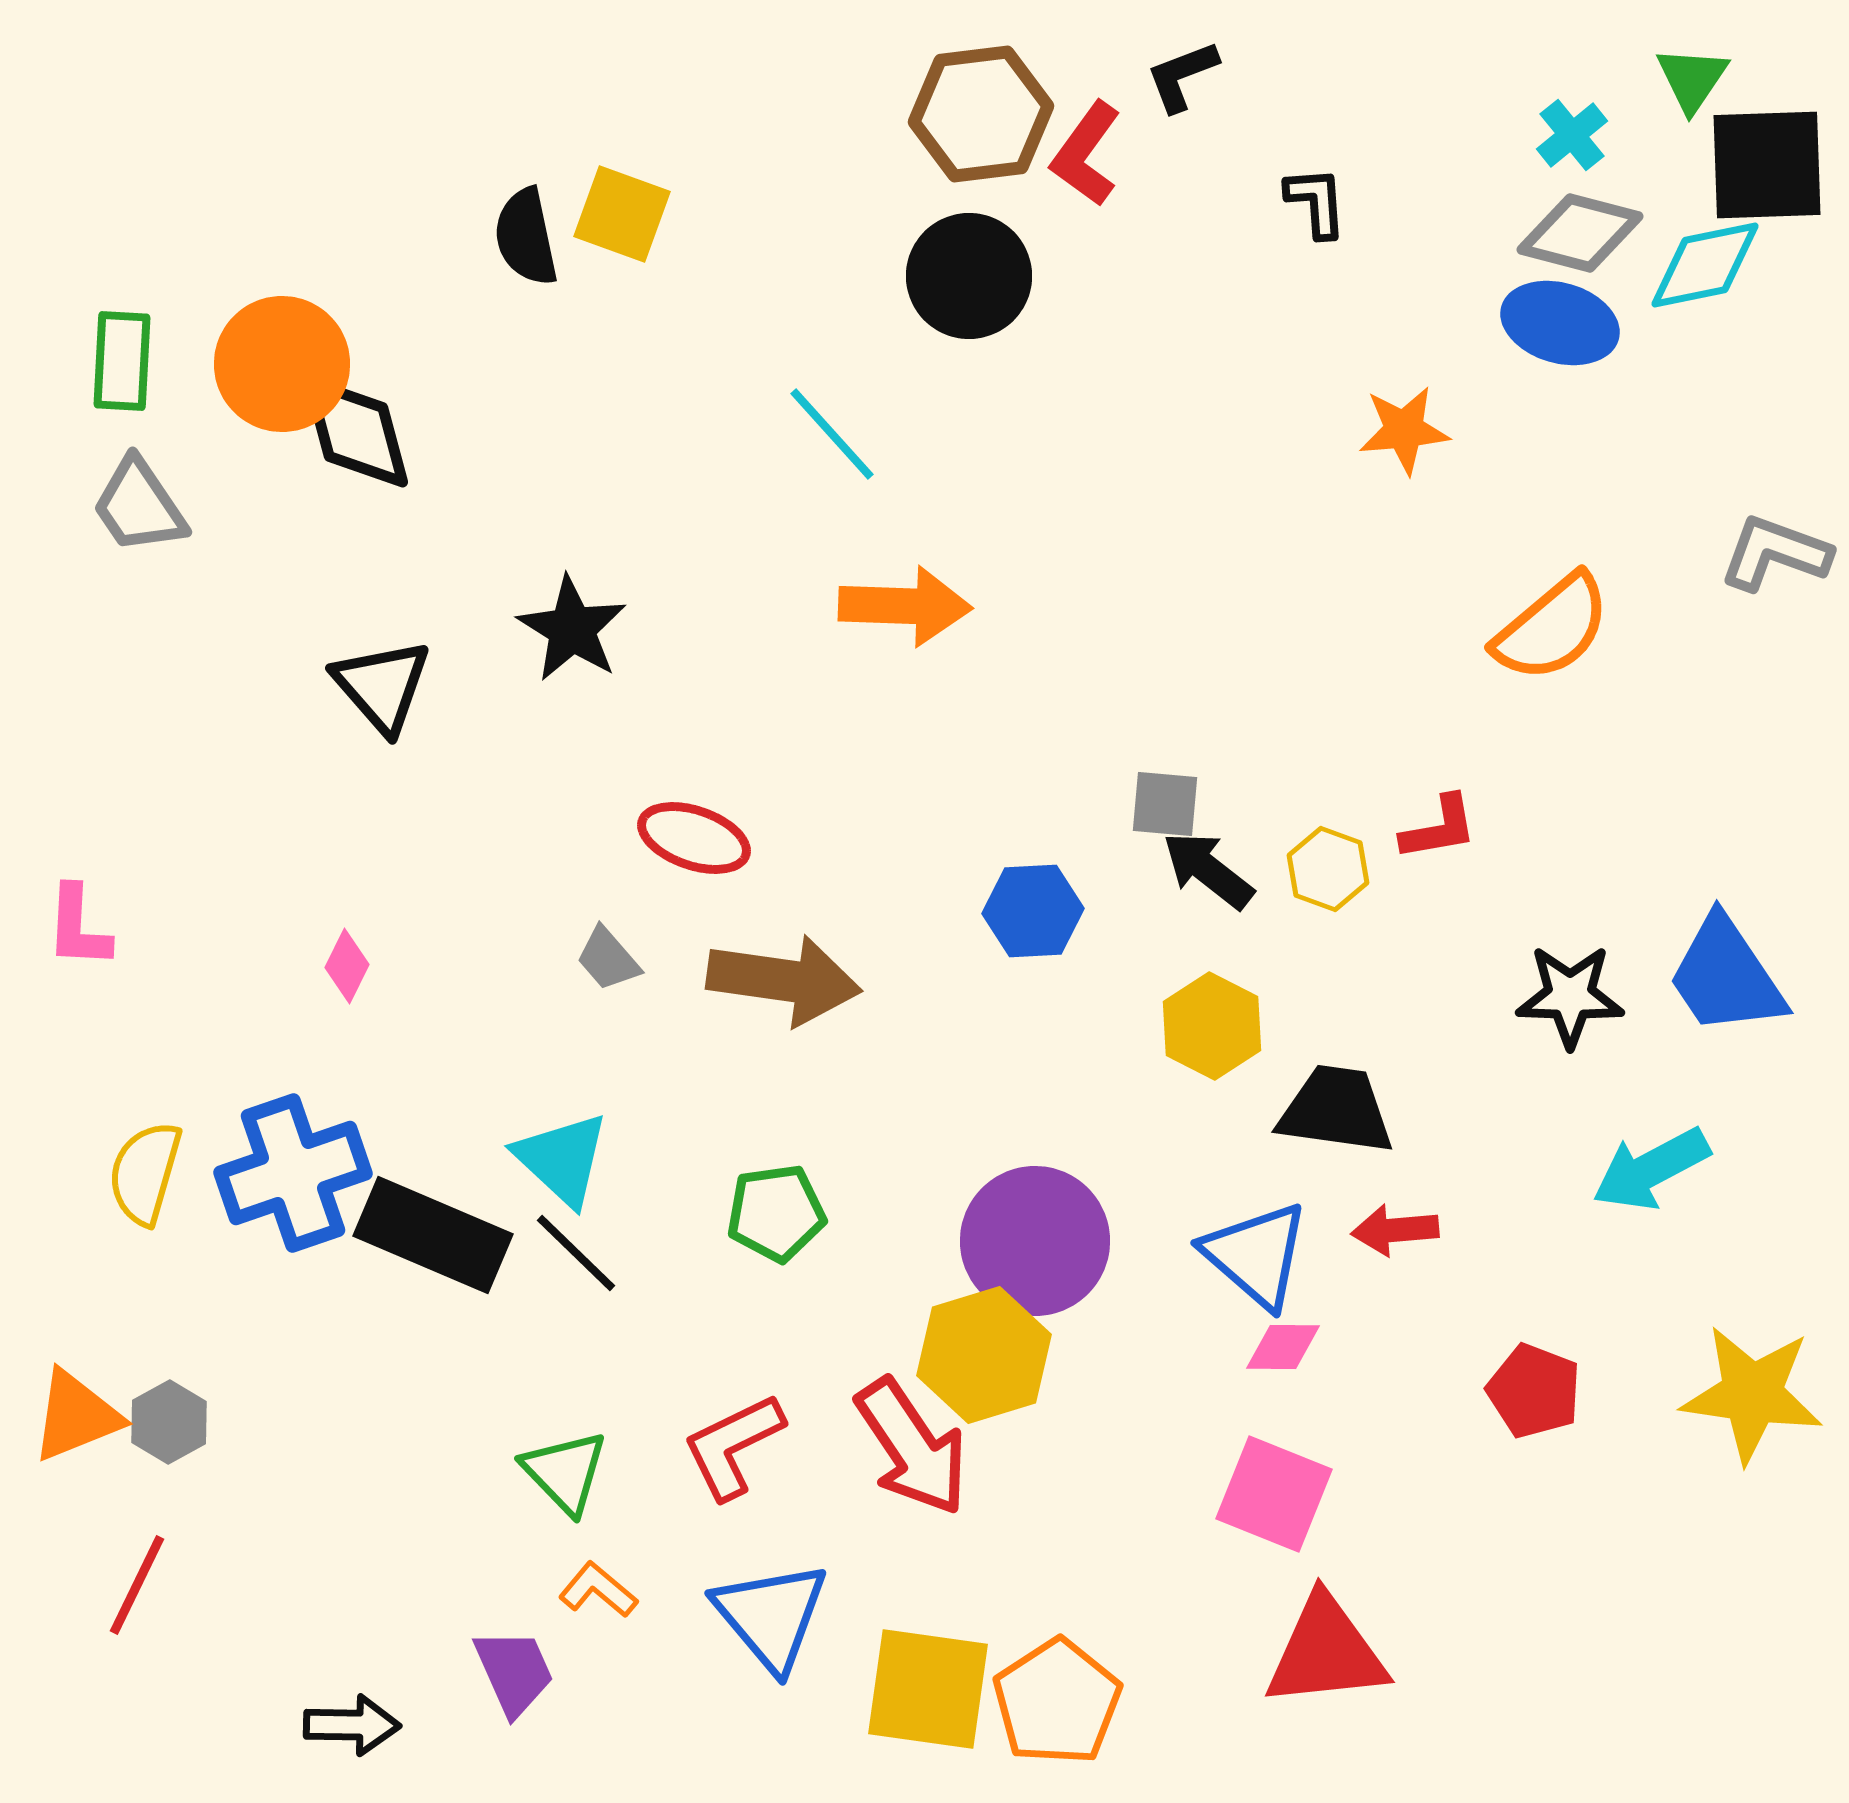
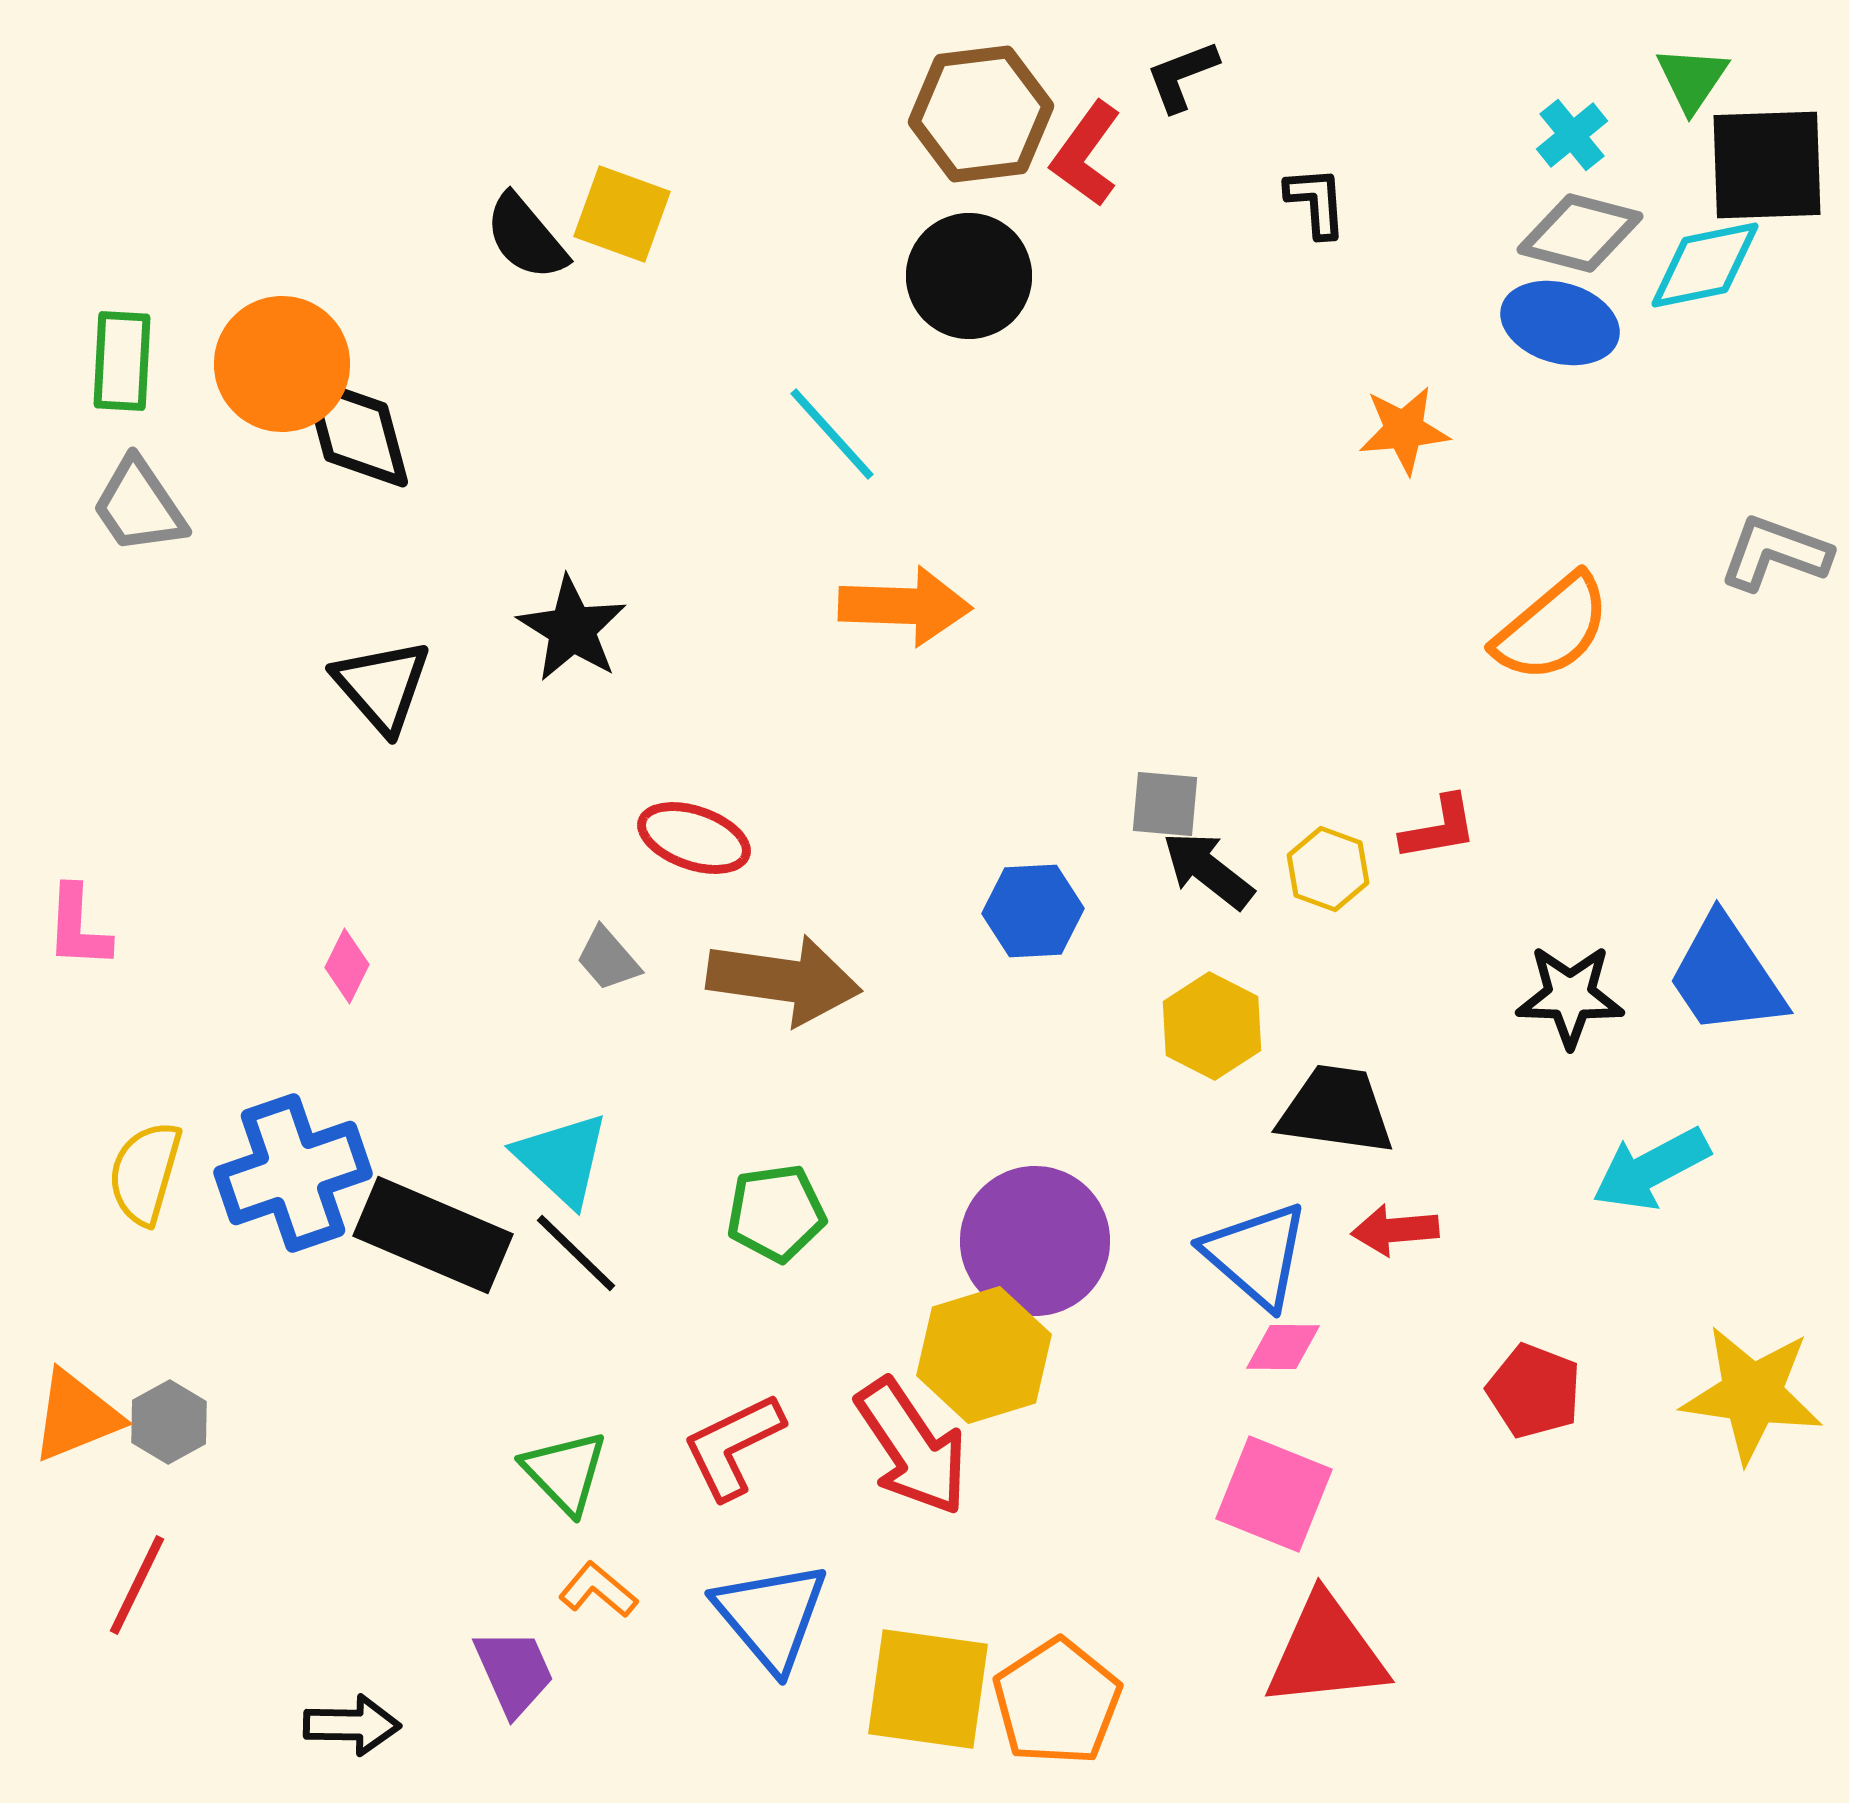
black semicircle at (526, 237): rotated 28 degrees counterclockwise
